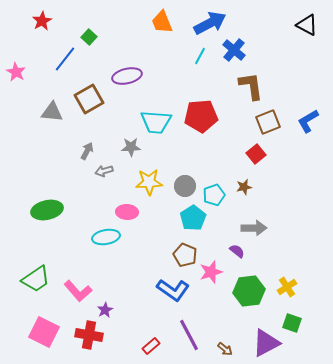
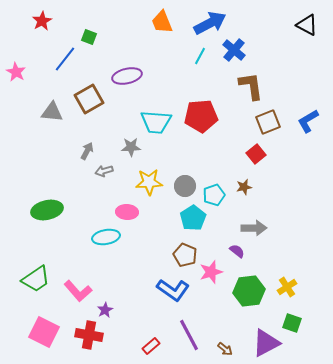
green square at (89, 37): rotated 21 degrees counterclockwise
